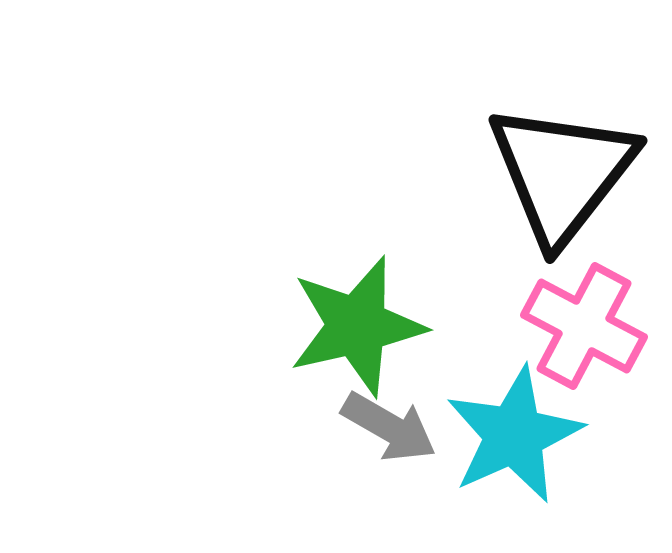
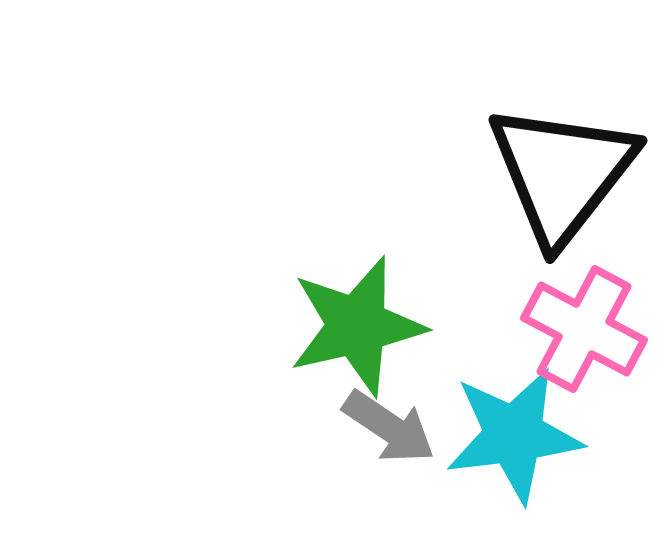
pink cross: moved 3 px down
gray arrow: rotated 4 degrees clockwise
cyan star: rotated 17 degrees clockwise
